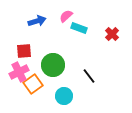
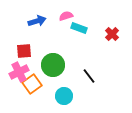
pink semicircle: rotated 24 degrees clockwise
orange square: moved 1 px left
